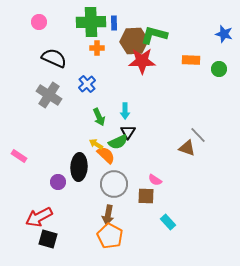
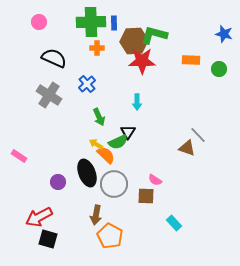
cyan arrow: moved 12 px right, 9 px up
black ellipse: moved 8 px right, 6 px down; rotated 24 degrees counterclockwise
brown arrow: moved 12 px left
cyan rectangle: moved 6 px right, 1 px down
